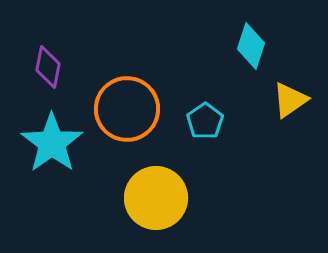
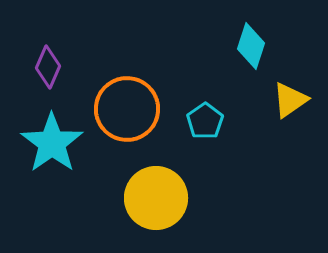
purple diamond: rotated 12 degrees clockwise
